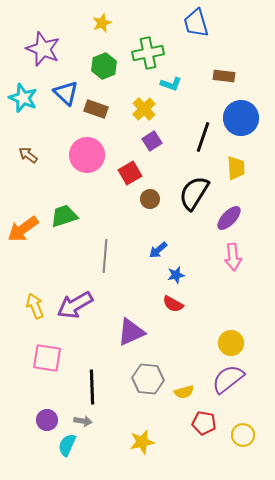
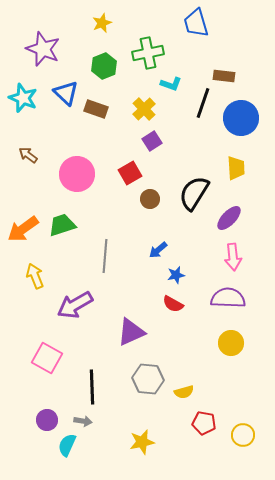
black line at (203, 137): moved 34 px up
pink circle at (87, 155): moved 10 px left, 19 px down
green trapezoid at (64, 216): moved 2 px left, 9 px down
yellow arrow at (35, 306): moved 30 px up
pink square at (47, 358): rotated 20 degrees clockwise
purple semicircle at (228, 379): moved 81 px up; rotated 40 degrees clockwise
